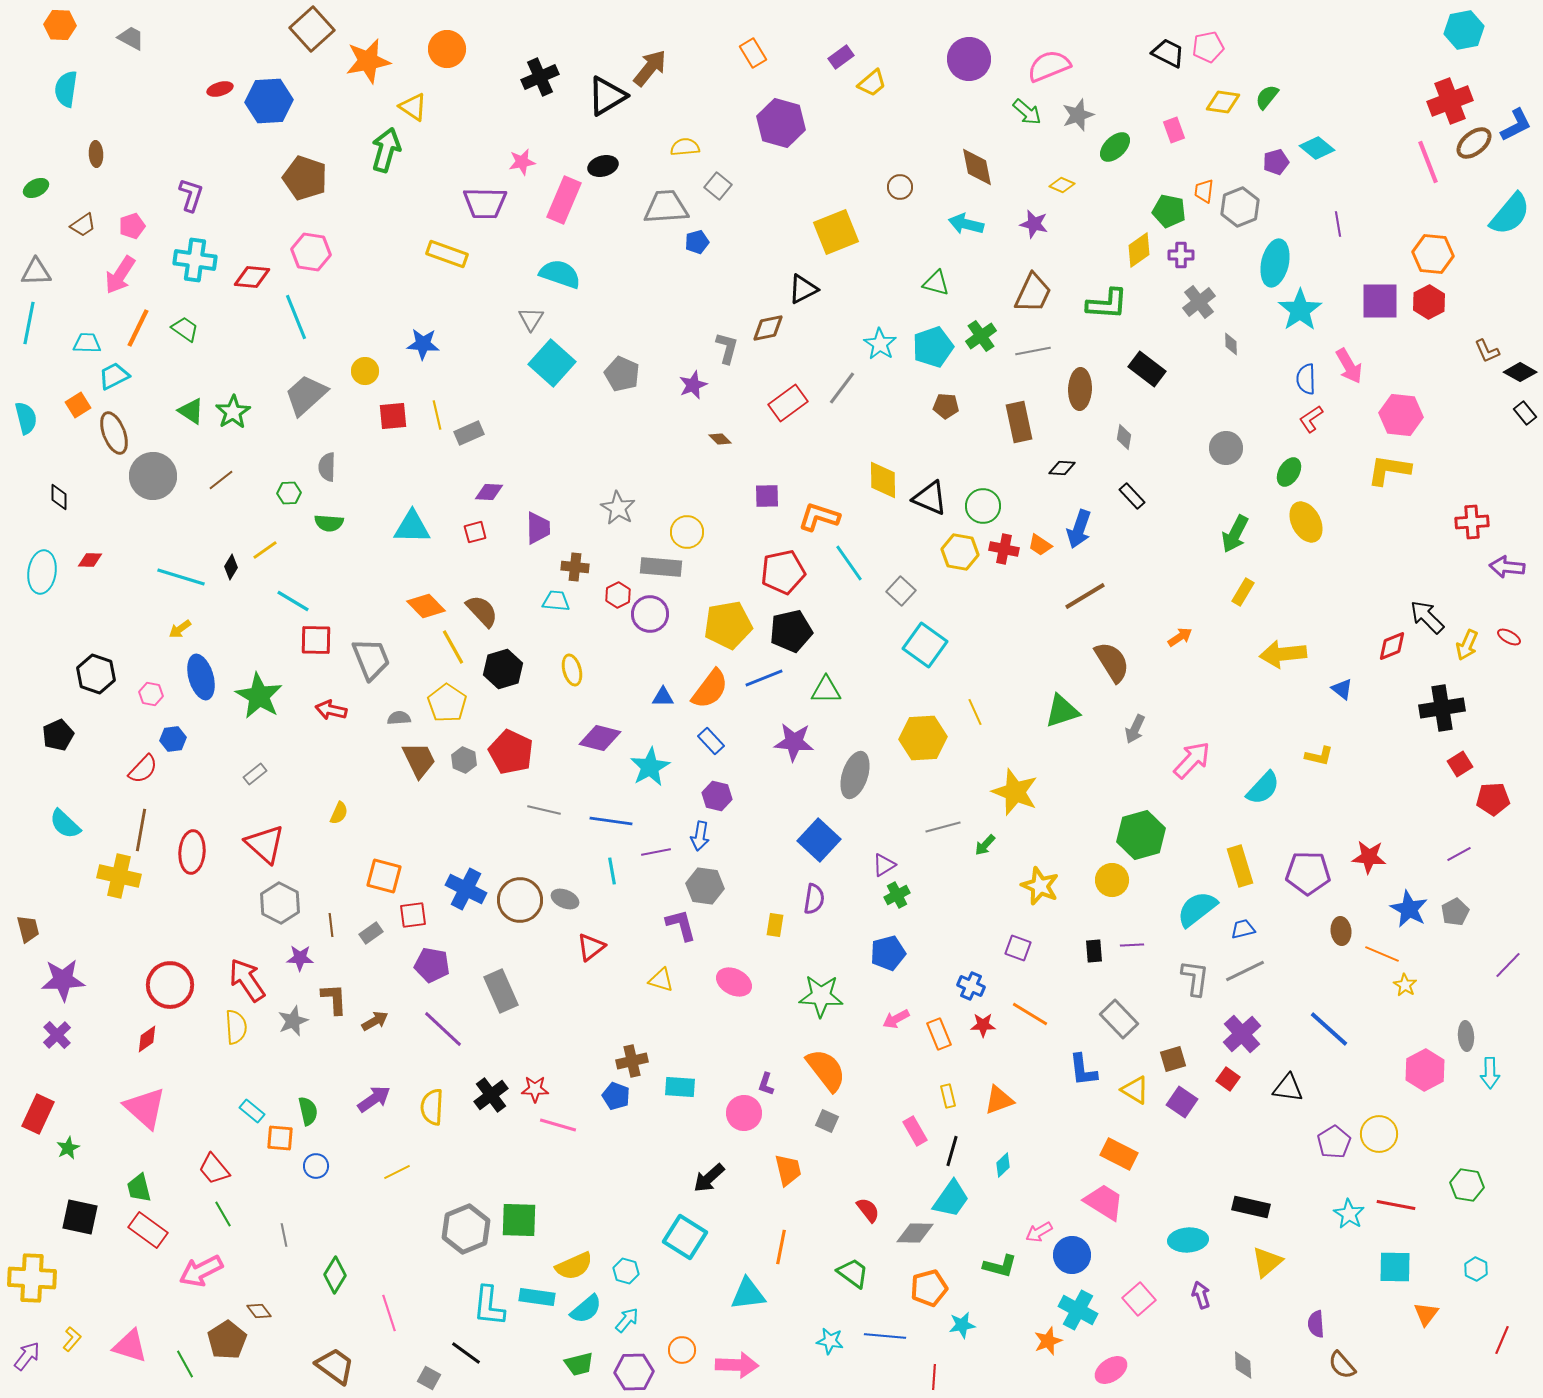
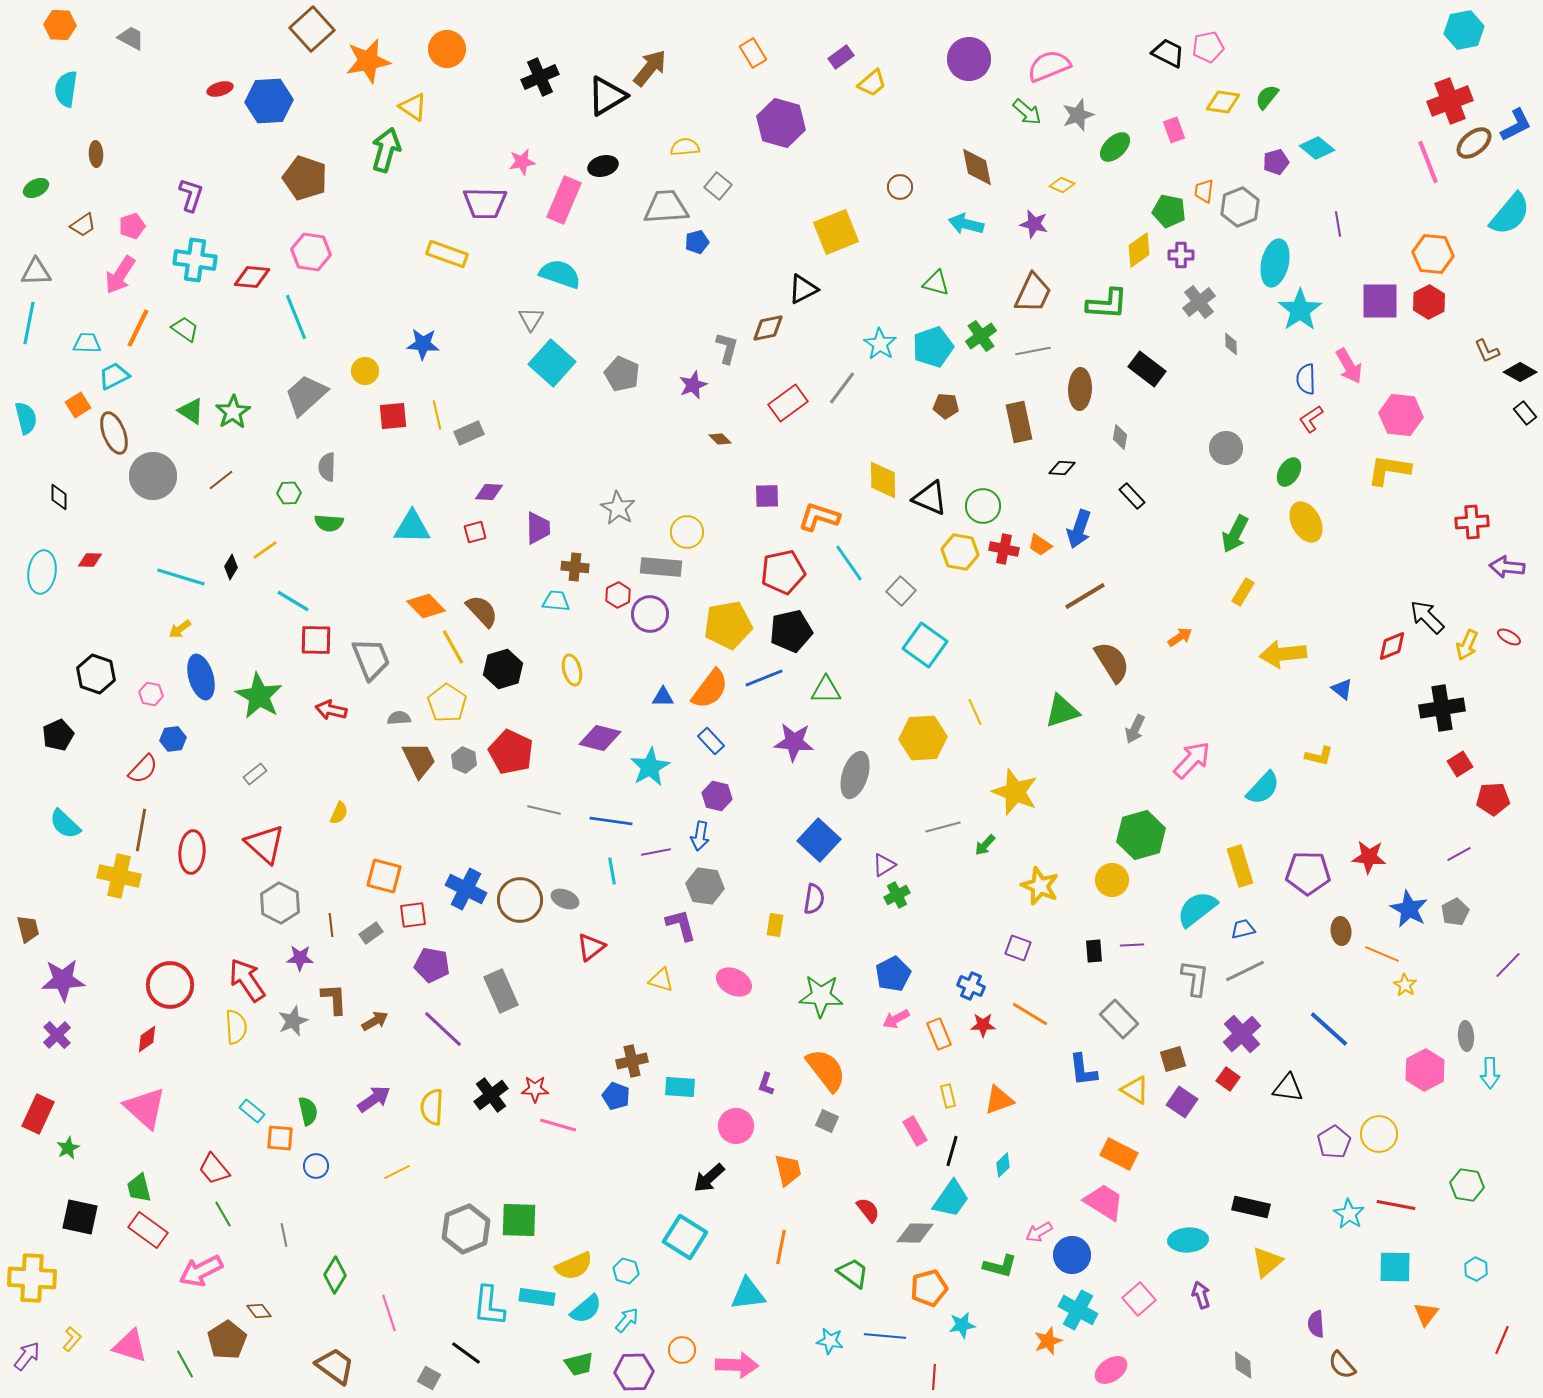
gray diamond at (1124, 437): moved 4 px left
blue pentagon at (888, 953): moved 5 px right, 21 px down; rotated 12 degrees counterclockwise
pink circle at (744, 1113): moved 8 px left, 13 px down
